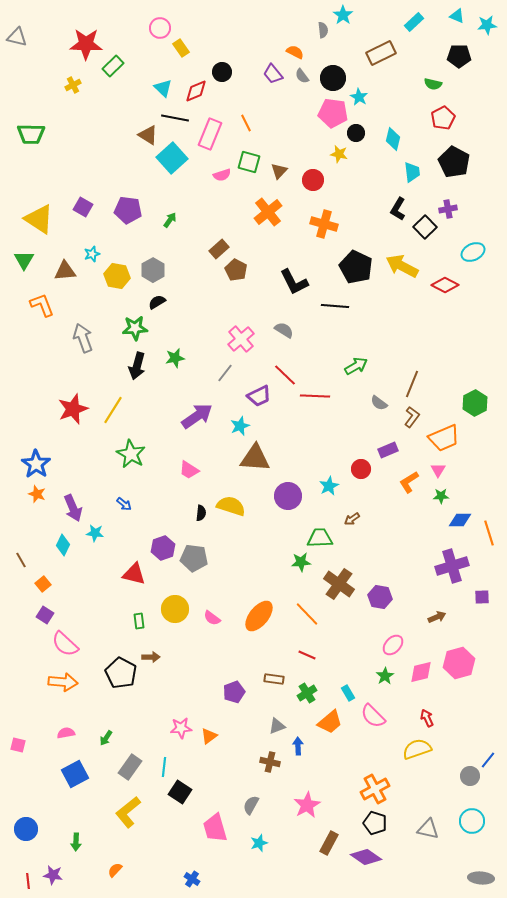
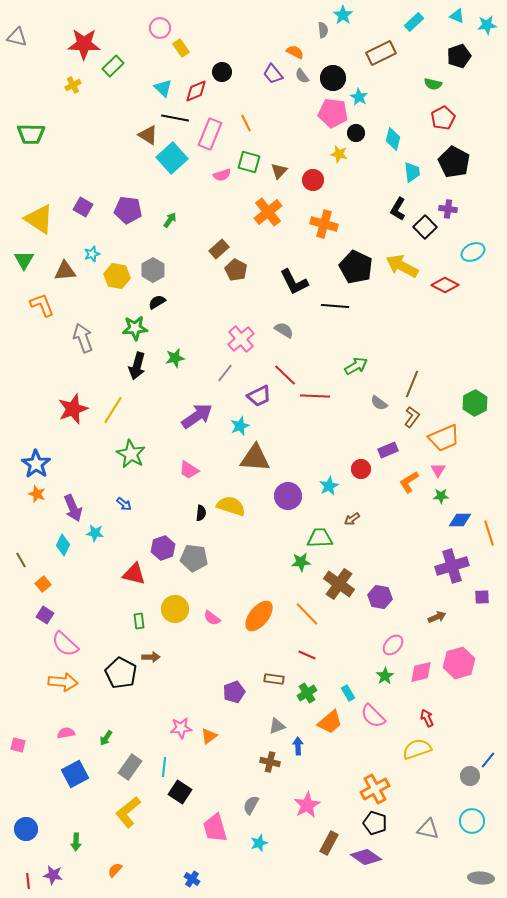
red star at (86, 44): moved 2 px left
black pentagon at (459, 56): rotated 20 degrees counterclockwise
purple cross at (448, 209): rotated 18 degrees clockwise
